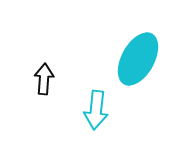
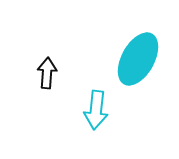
black arrow: moved 3 px right, 6 px up
